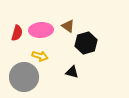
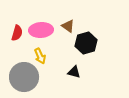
yellow arrow: rotated 49 degrees clockwise
black triangle: moved 2 px right
